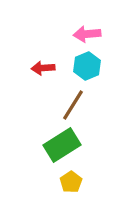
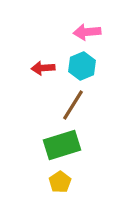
pink arrow: moved 2 px up
cyan hexagon: moved 5 px left
green rectangle: rotated 15 degrees clockwise
yellow pentagon: moved 11 px left
